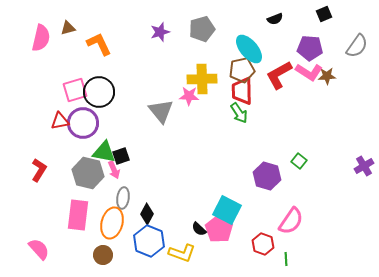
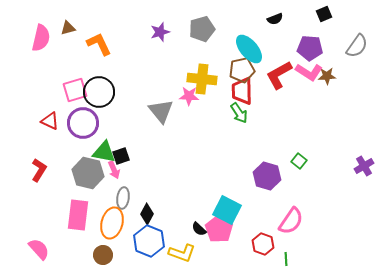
yellow cross at (202, 79): rotated 8 degrees clockwise
red triangle at (60, 121): moved 10 px left; rotated 36 degrees clockwise
